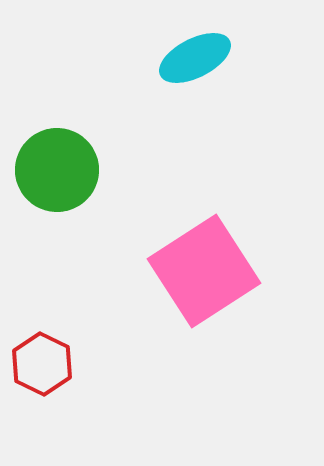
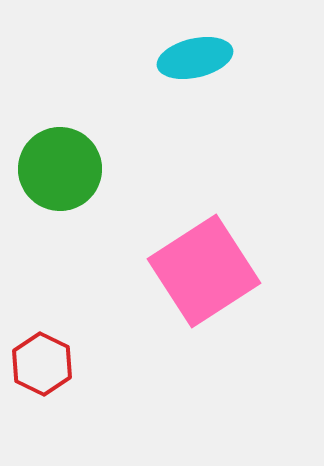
cyan ellipse: rotated 14 degrees clockwise
green circle: moved 3 px right, 1 px up
